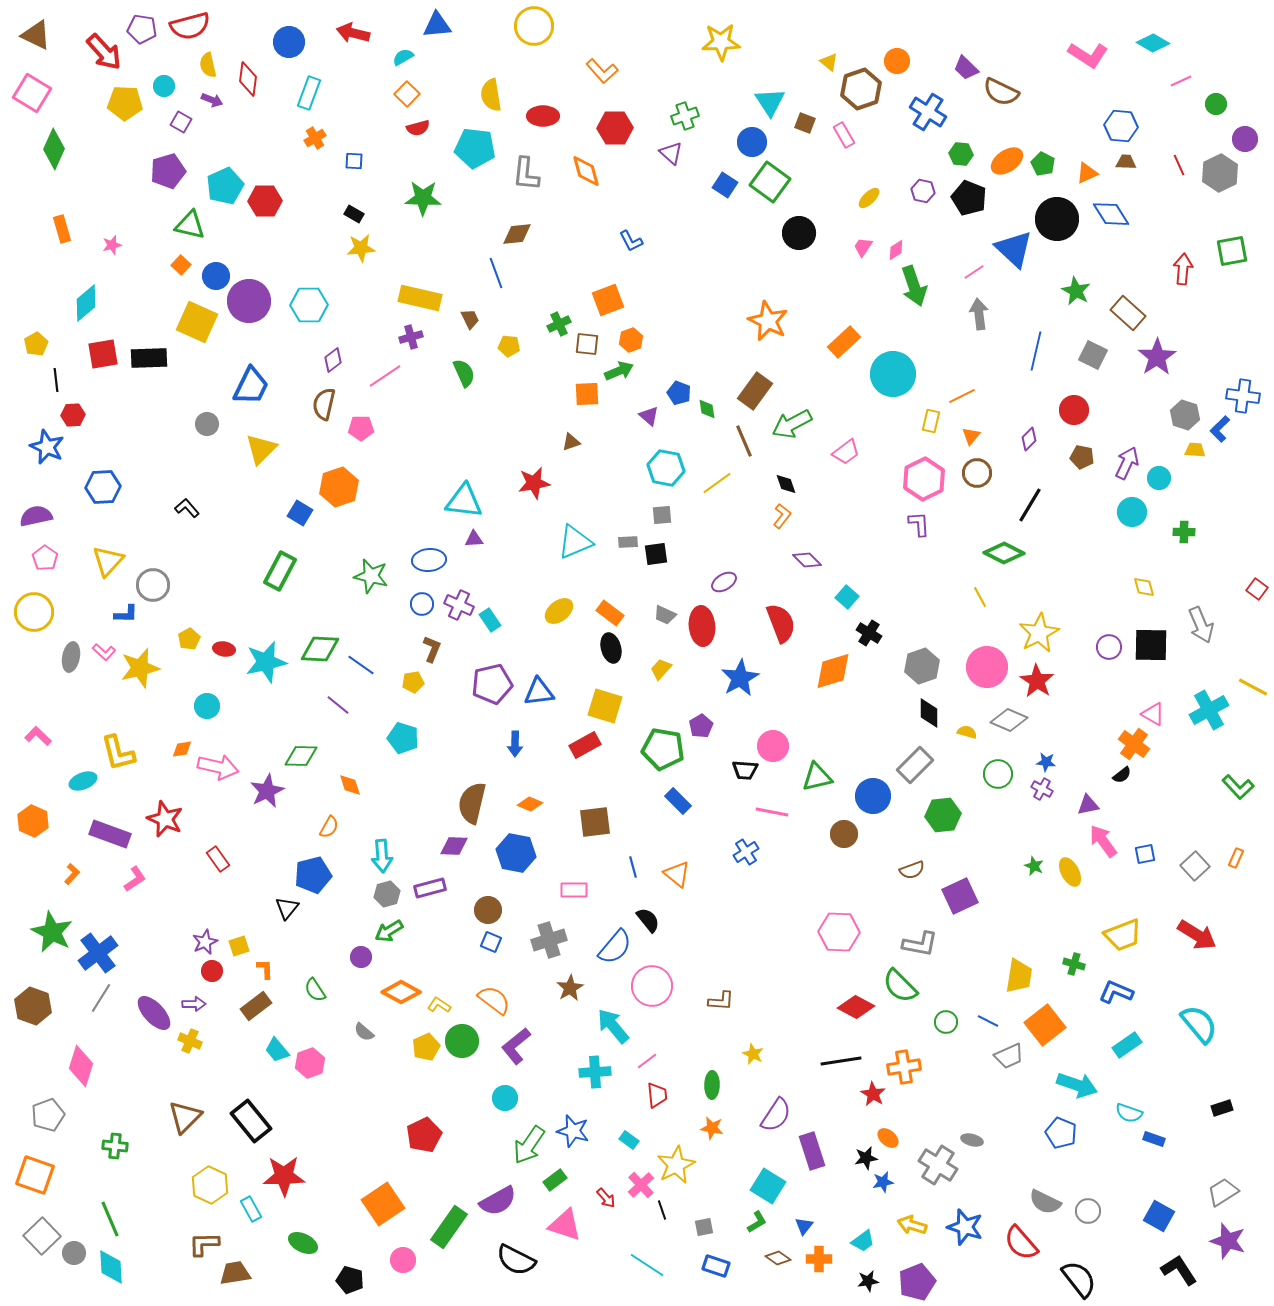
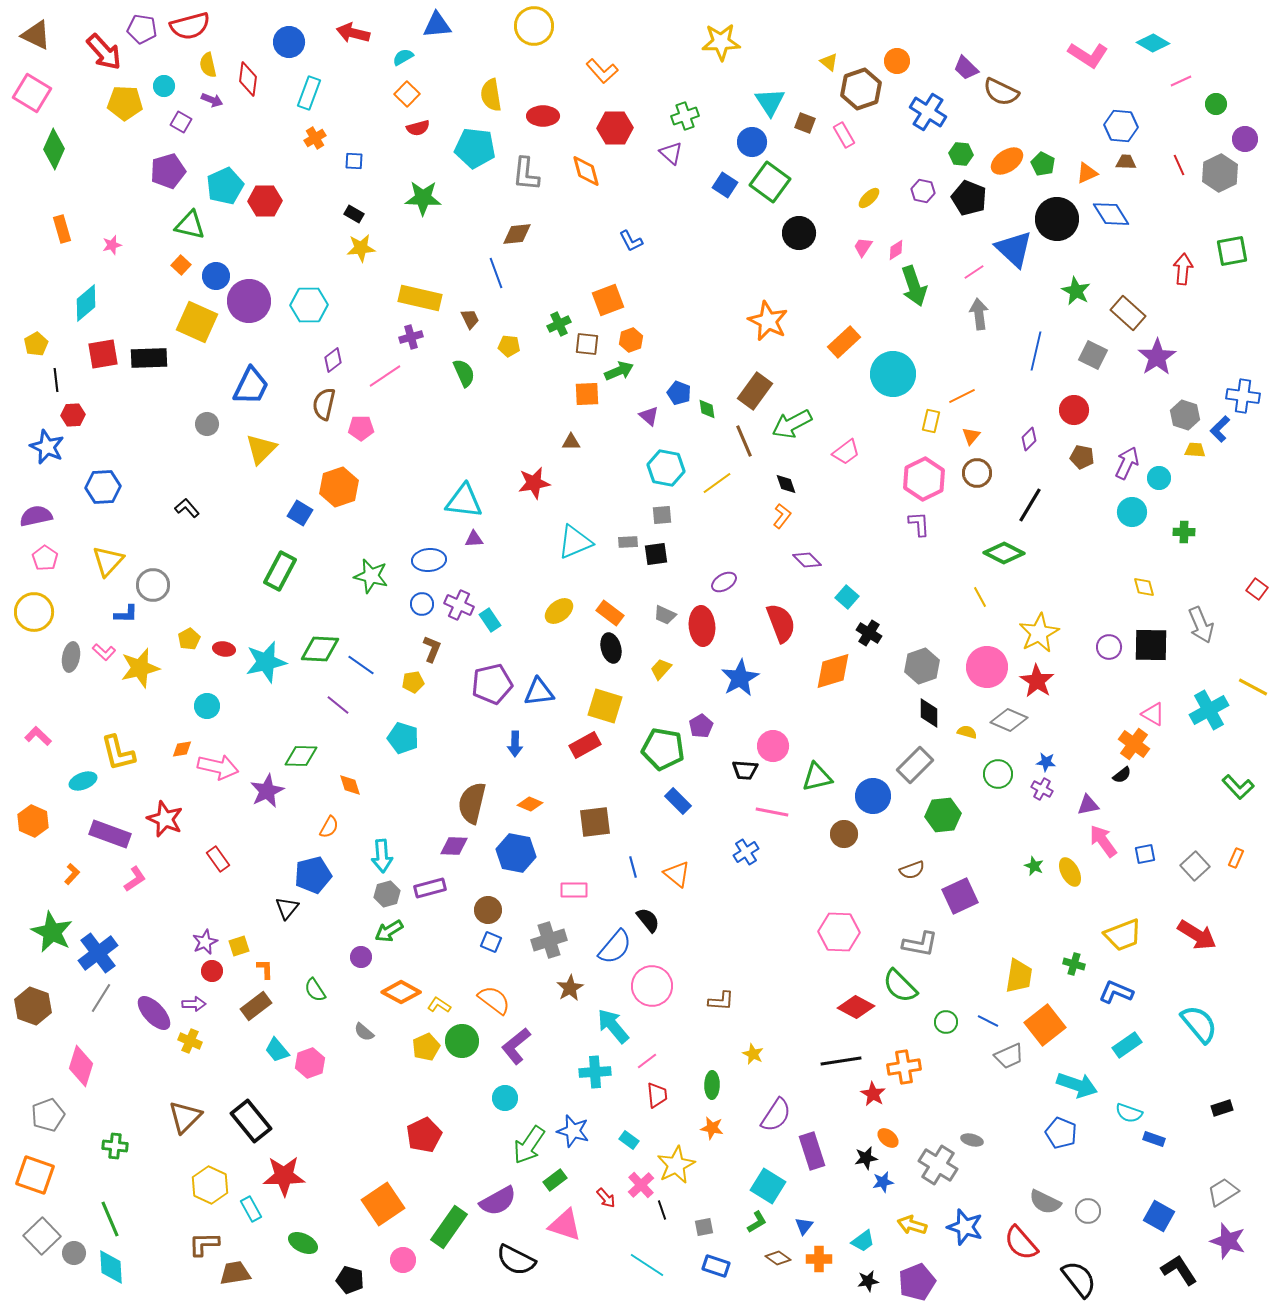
brown triangle at (571, 442): rotated 18 degrees clockwise
